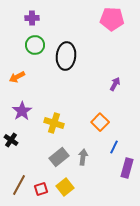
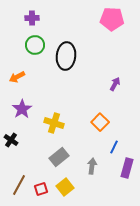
purple star: moved 2 px up
gray arrow: moved 9 px right, 9 px down
